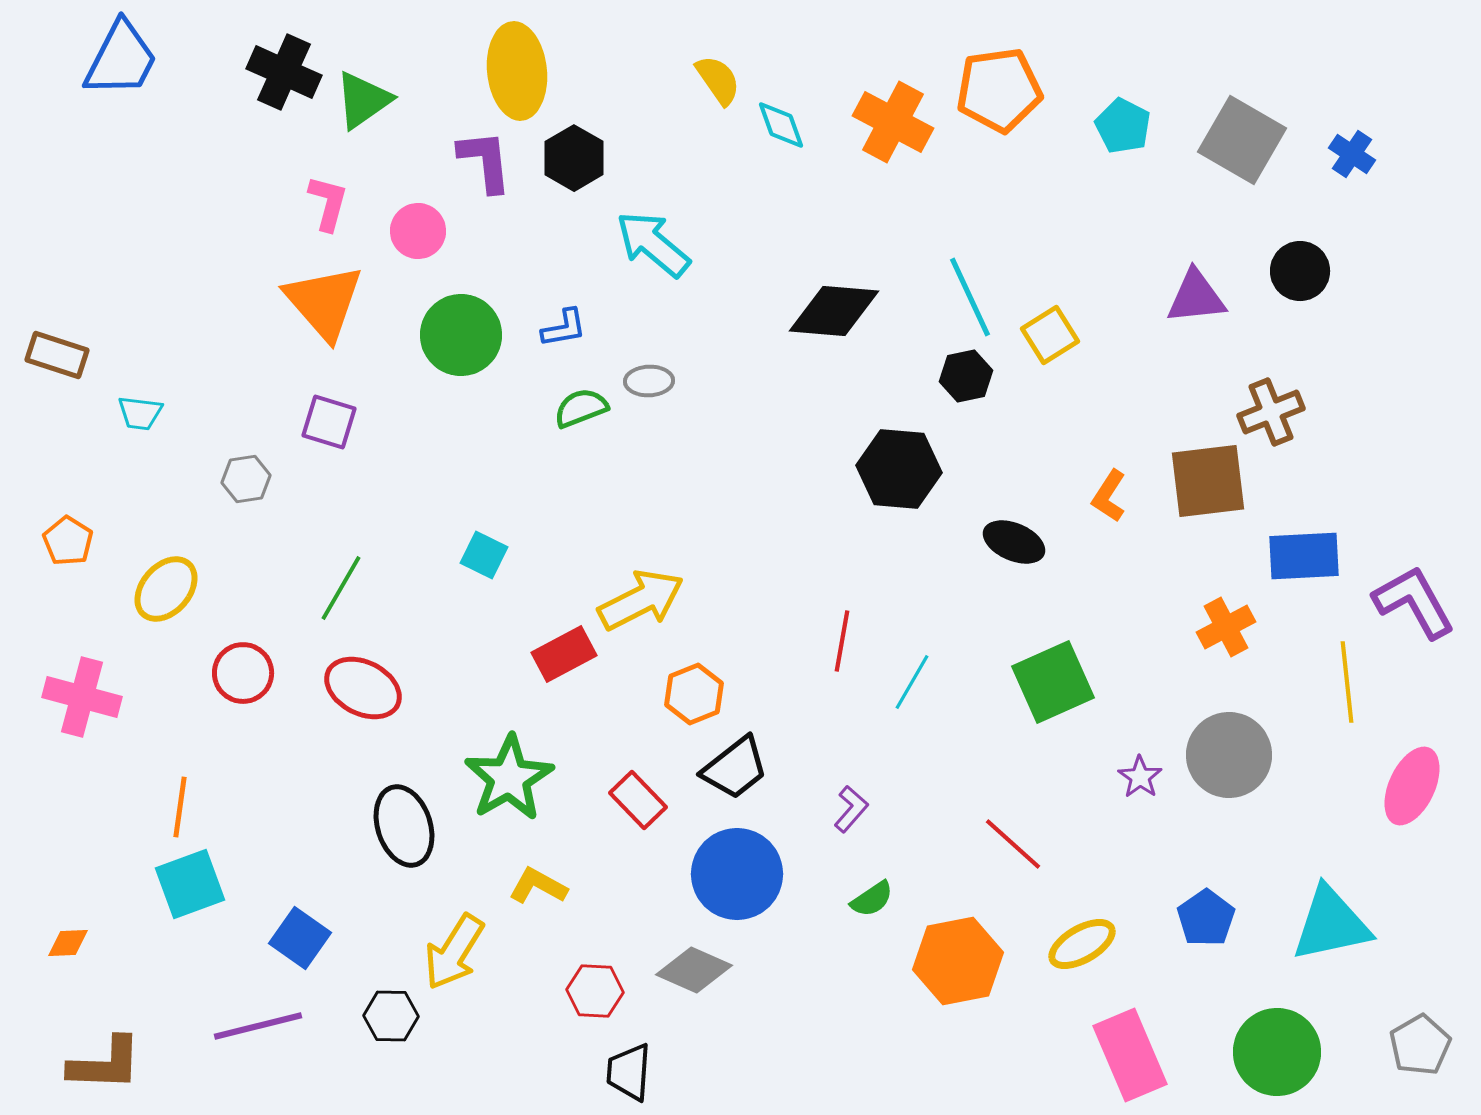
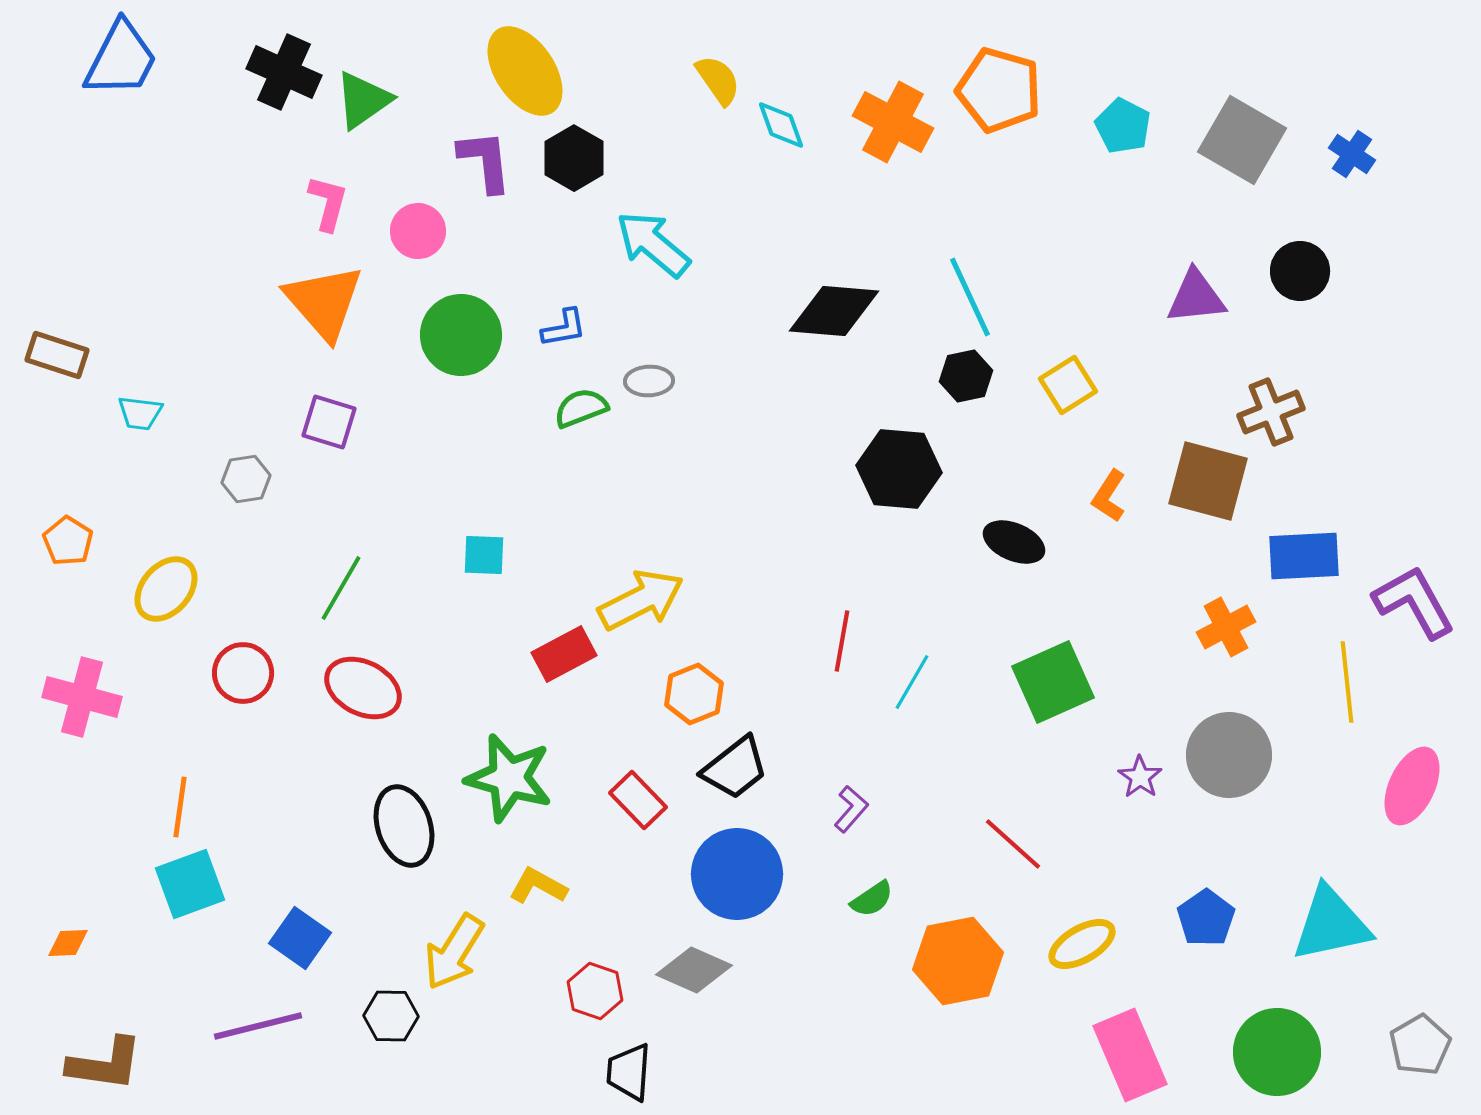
yellow ellipse at (517, 71): moved 8 px right; rotated 28 degrees counterclockwise
orange pentagon at (999, 90): rotated 24 degrees clockwise
yellow square at (1050, 335): moved 18 px right, 50 px down
brown square at (1208, 481): rotated 22 degrees clockwise
cyan square at (484, 555): rotated 24 degrees counterclockwise
green star at (509, 778): rotated 26 degrees counterclockwise
red hexagon at (595, 991): rotated 16 degrees clockwise
brown L-shape at (105, 1064): rotated 6 degrees clockwise
